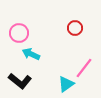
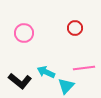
pink circle: moved 5 px right
cyan arrow: moved 15 px right, 18 px down
pink line: rotated 45 degrees clockwise
cyan triangle: moved 2 px down; rotated 12 degrees counterclockwise
